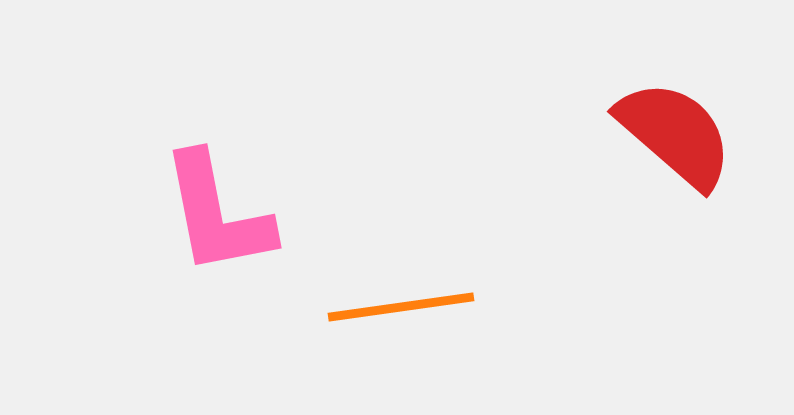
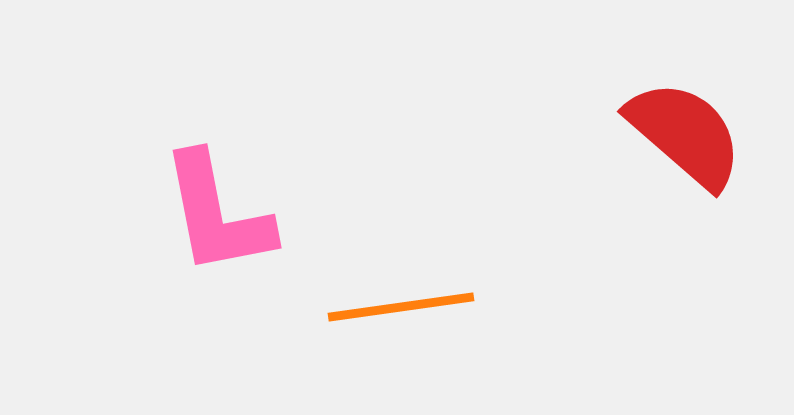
red semicircle: moved 10 px right
